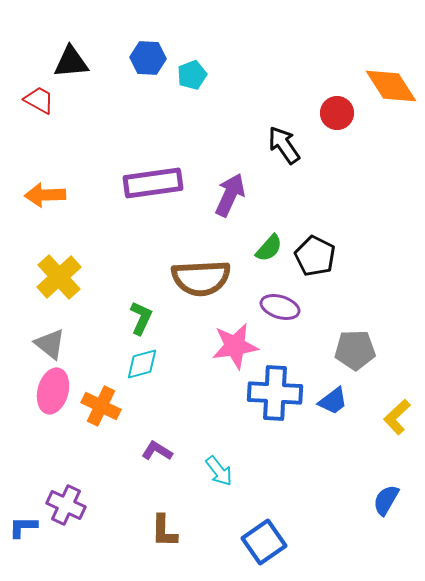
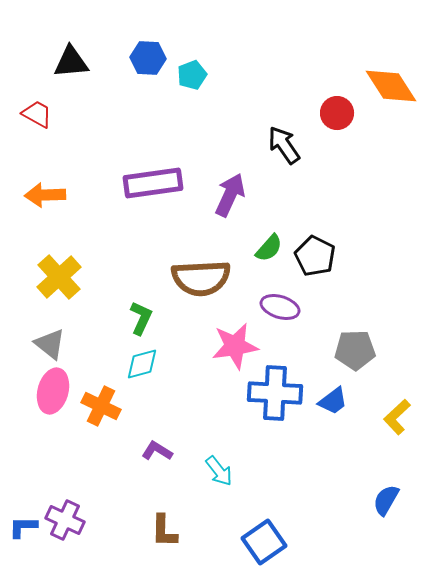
red trapezoid: moved 2 px left, 14 px down
purple cross: moved 1 px left, 15 px down
